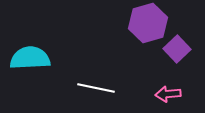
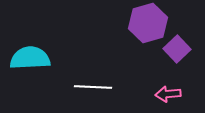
white line: moved 3 px left, 1 px up; rotated 9 degrees counterclockwise
